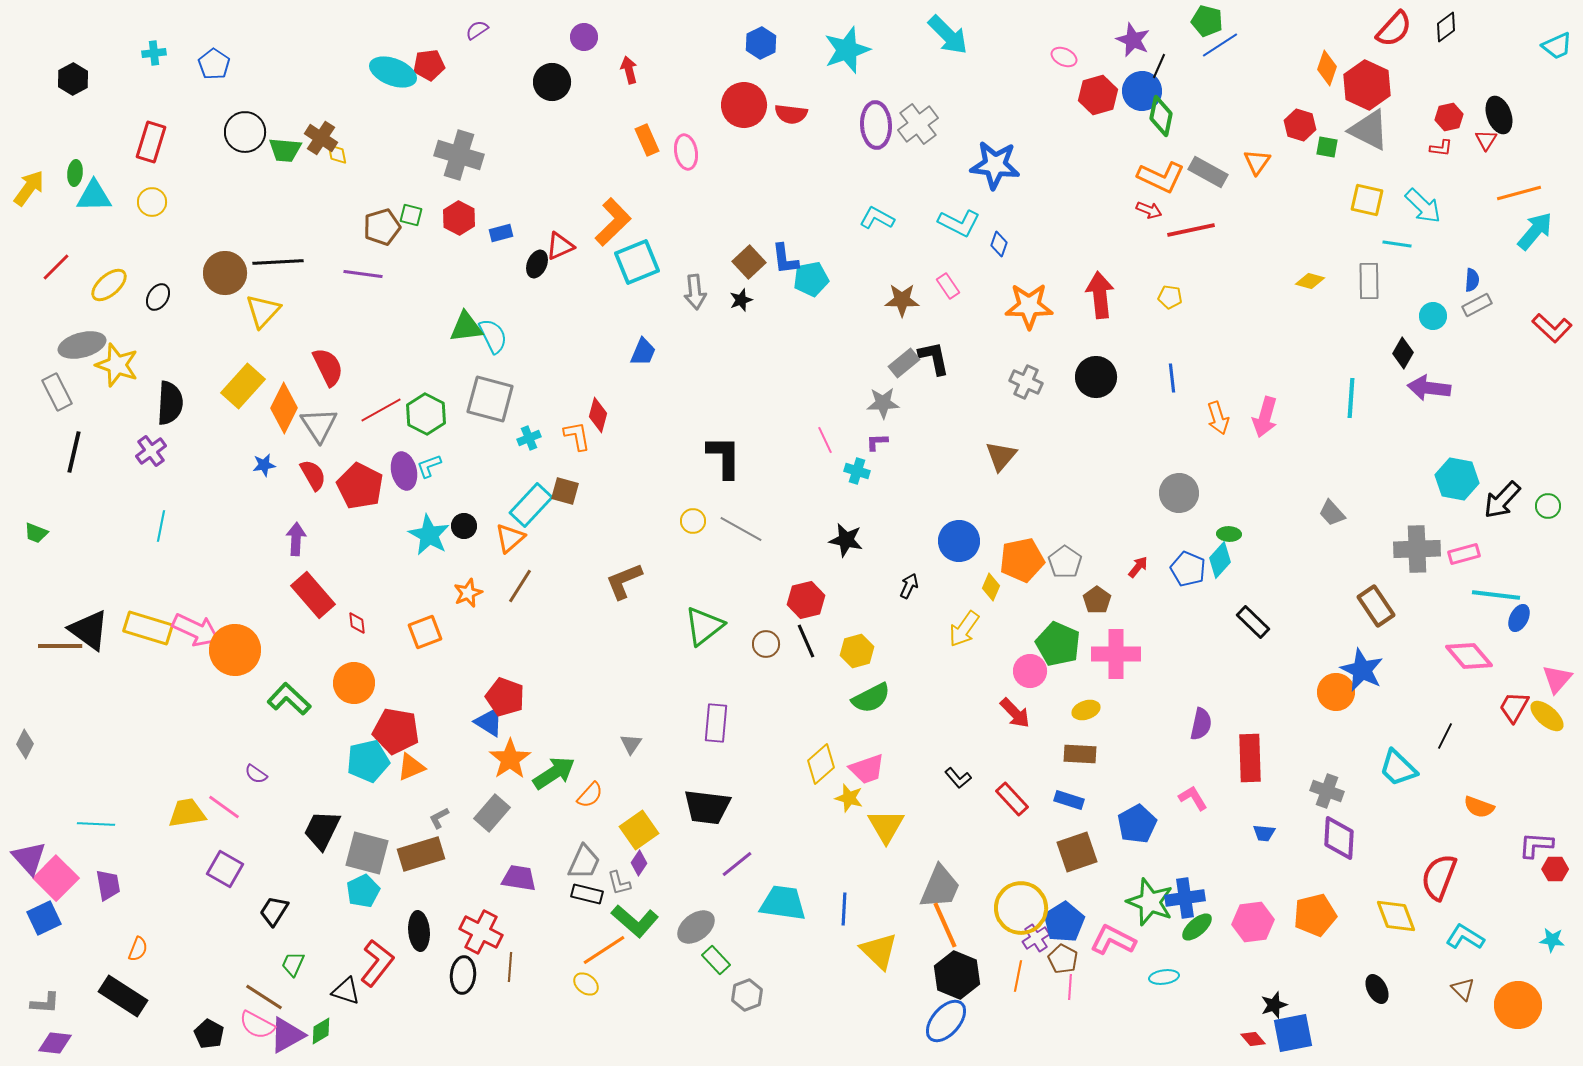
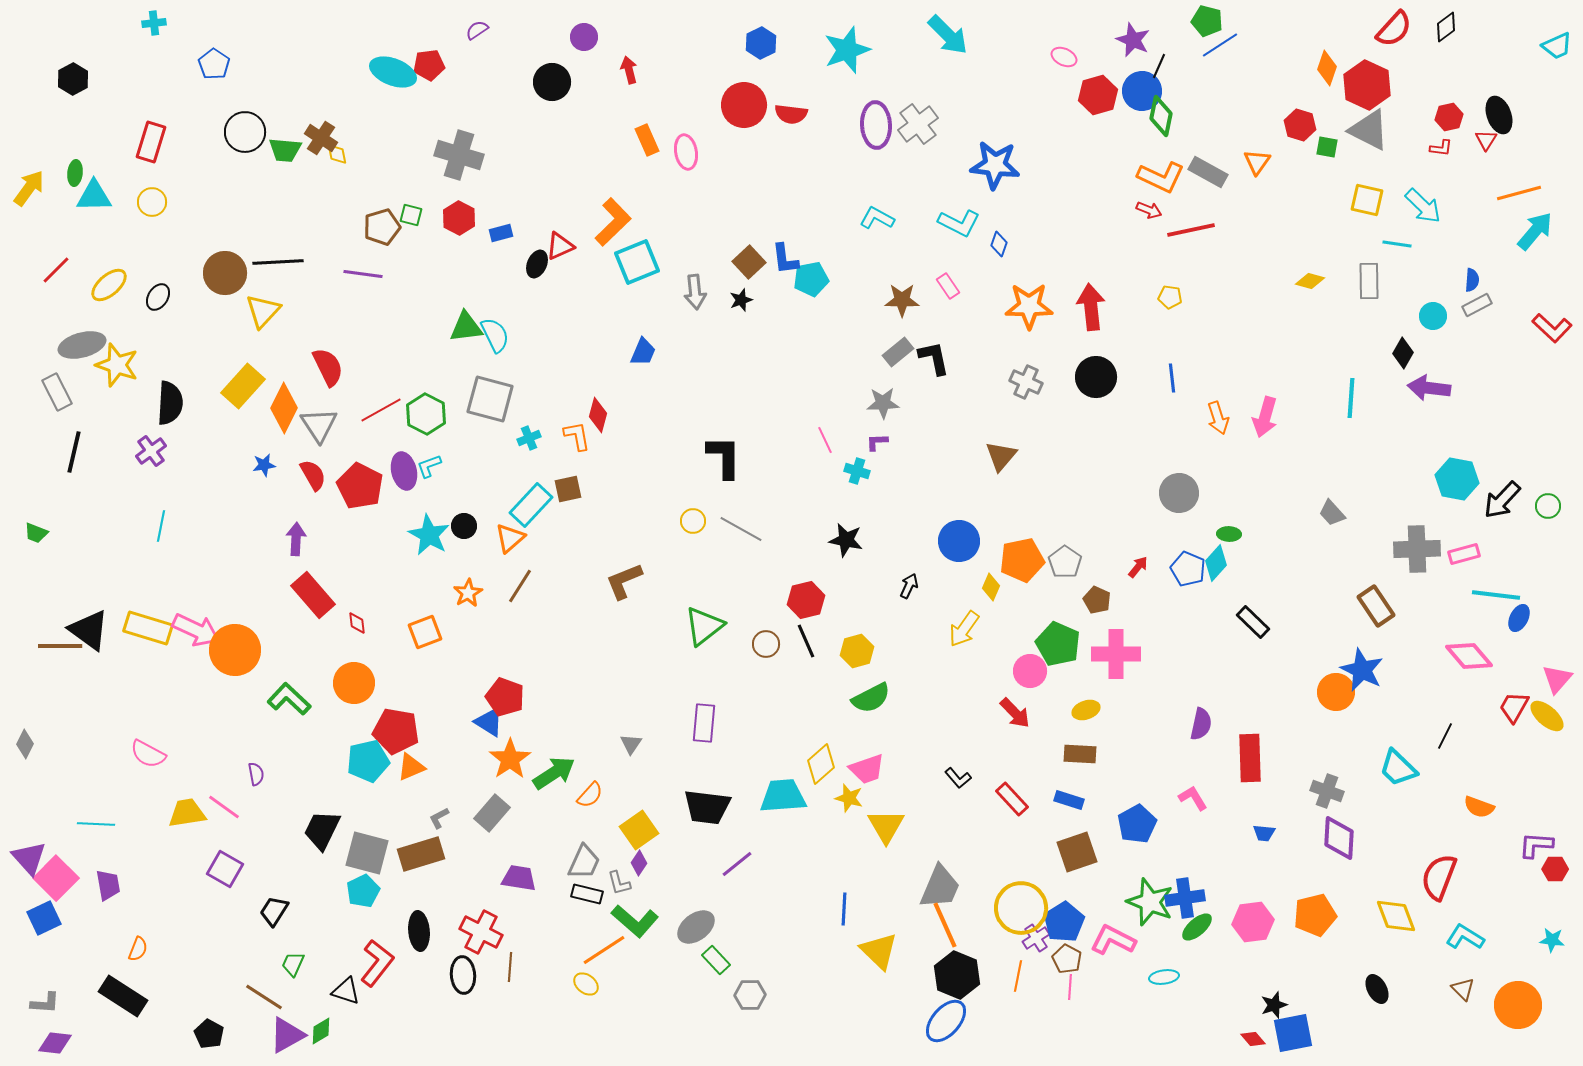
cyan cross at (154, 53): moved 30 px up
red line at (56, 267): moved 3 px down
red arrow at (1100, 295): moved 9 px left, 12 px down
cyan semicircle at (493, 336): moved 2 px right, 1 px up
gray rectangle at (904, 363): moved 6 px left, 11 px up
brown square at (565, 491): moved 3 px right, 2 px up; rotated 28 degrees counterclockwise
cyan diamond at (1220, 560): moved 4 px left, 3 px down
orange star at (468, 593): rotated 8 degrees counterclockwise
brown pentagon at (1097, 600): rotated 12 degrees counterclockwise
purple rectangle at (716, 723): moved 12 px left
purple semicircle at (256, 774): rotated 135 degrees counterclockwise
cyan trapezoid at (783, 903): moved 107 px up; rotated 12 degrees counterclockwise
brown pentagon at (1063, 959): moved 4 px right
black ellipse at (463, 975): rotated 9 degrees counterclockwise
gray hexagon at (747, 995): moved 3 px right; rotated 20 degrees clockwise
pink semicircle at (257, 1025): moved 109 px left, 271 px up
